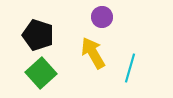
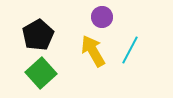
black pentagon: rotated 24 degrees clockwise
yellow arrow: moved 2 px up
cyan line: moved 18 px up; rotated 12 degrees clockwise
